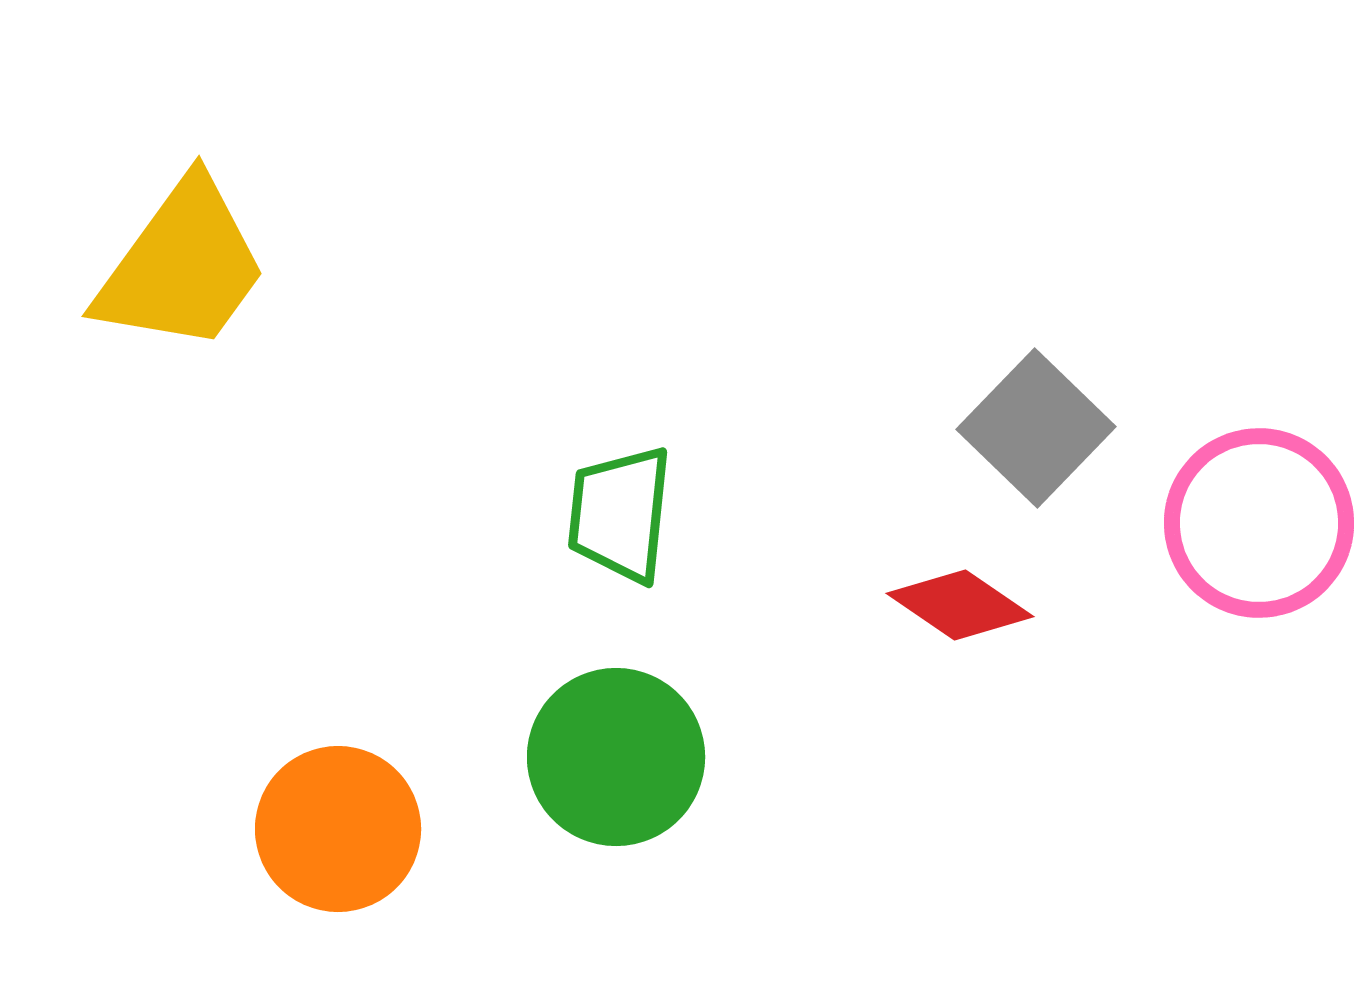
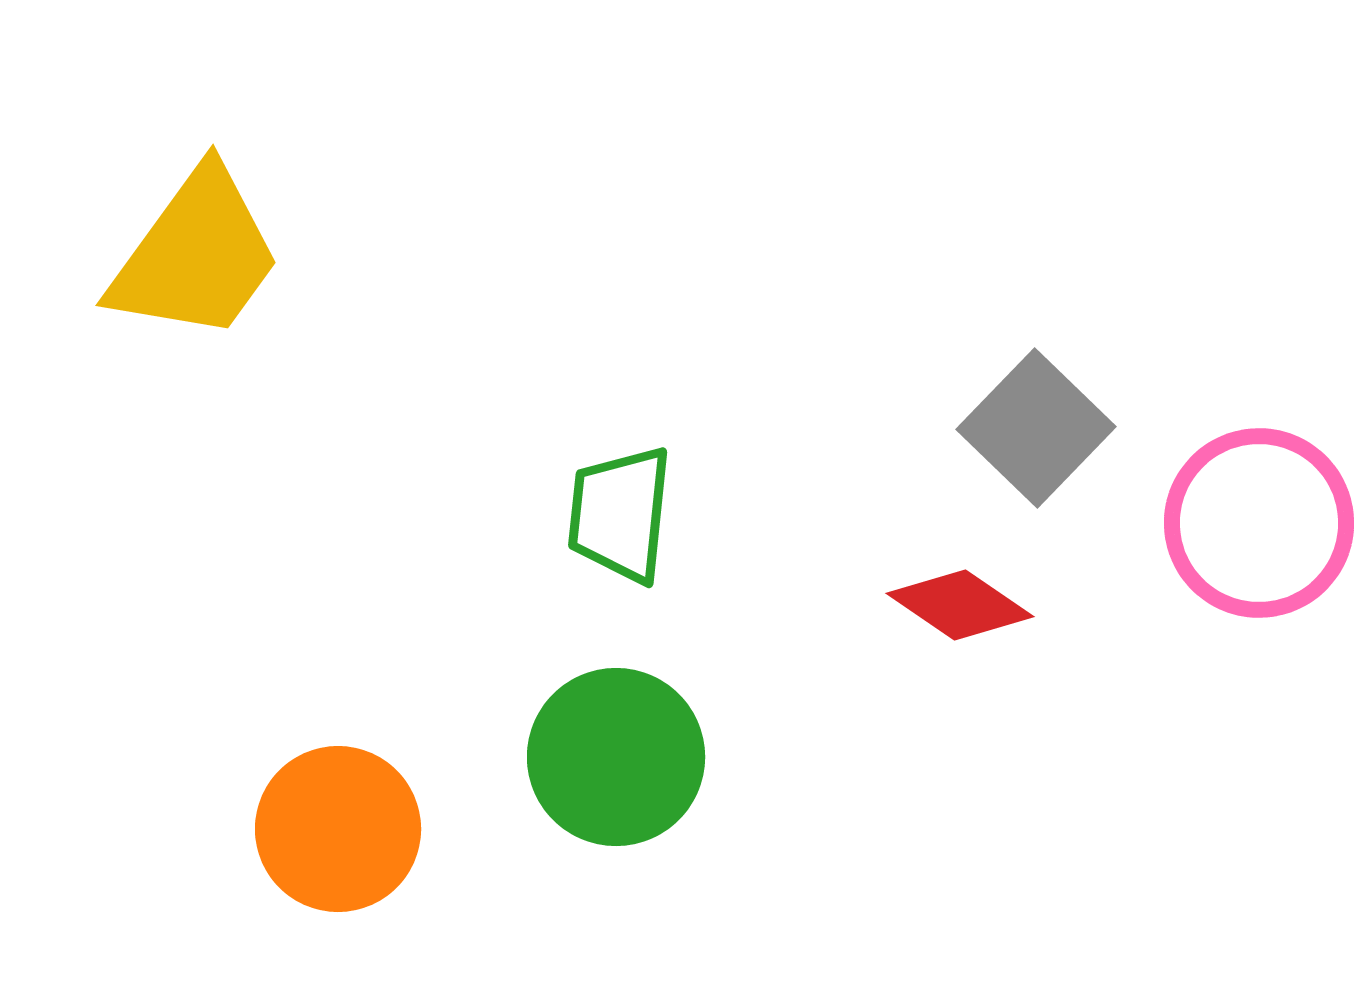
yellow trapezoid: moved 14 px right, 11 px up
